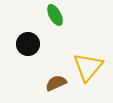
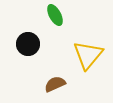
yellow triangle: moved 12 px up
brown semicircle: moved 1 px left, 1 px down
